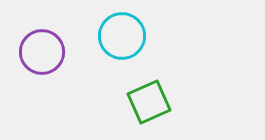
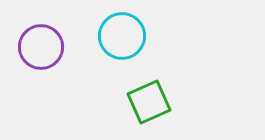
purple circle: moved 1 px left, 5 px up
